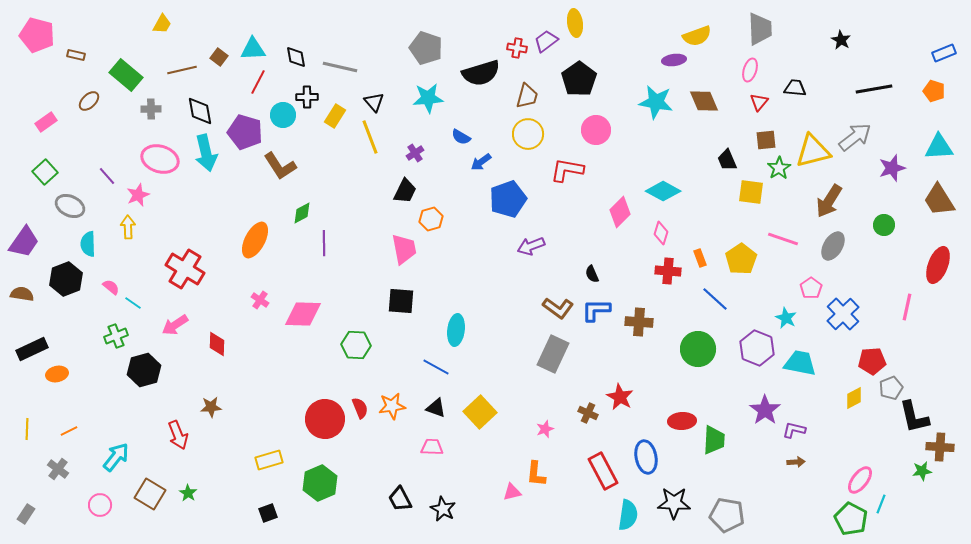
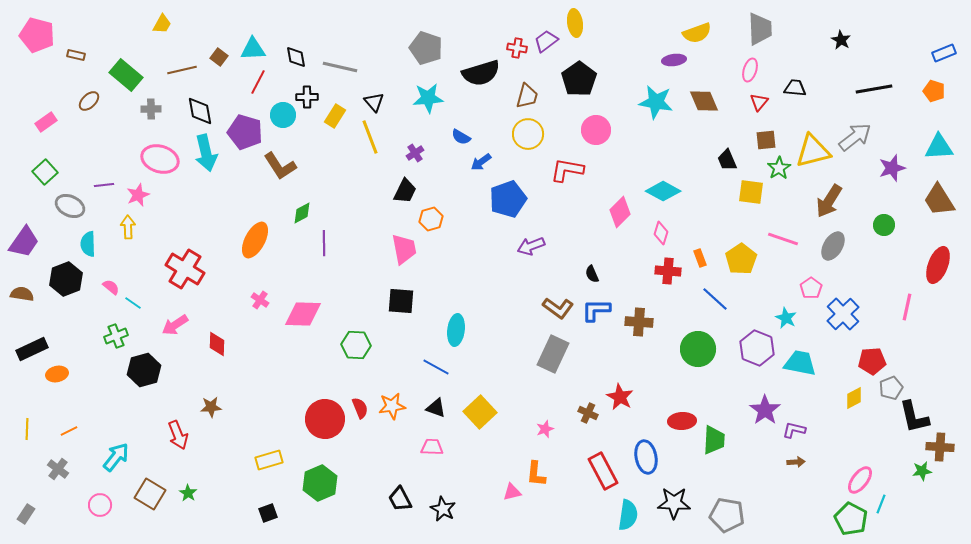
yellow semicircle at (697, 36): moved 3 px up
purple line at (107, 176): moved 3 px left, 9 px down; rotated 54 degrees counterclockwise
